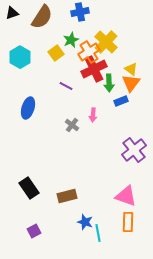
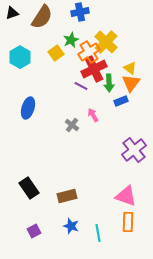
yellow triangle: moved 1 px left, 1 px up
purple line: moved 15 px right
pink arrow: rotated 144 degrees clockwise
blue star: moved 14 px left, 4 px down
